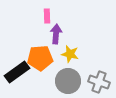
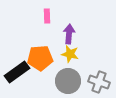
purple arrow: moved 13 px right
